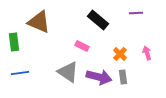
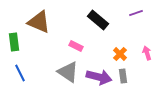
purple line: rotated 16 degrees counterclockwise
pink rectangle: moved 6 px left
blue line: rotated 72 degrees clockwise
gray rectangle: moved 1 px up
